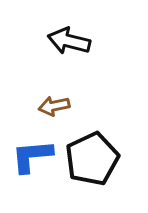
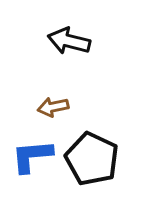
brown arrow: moved 1 px left, 1 px down
black pentagon: rotated 22 degrees counterclockwise
